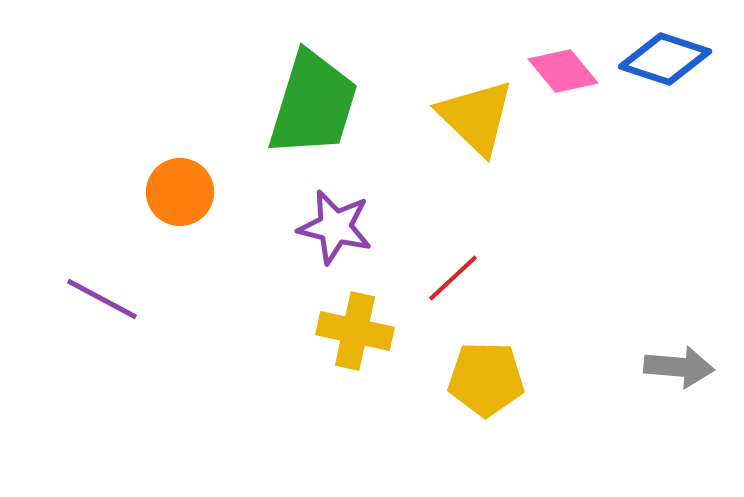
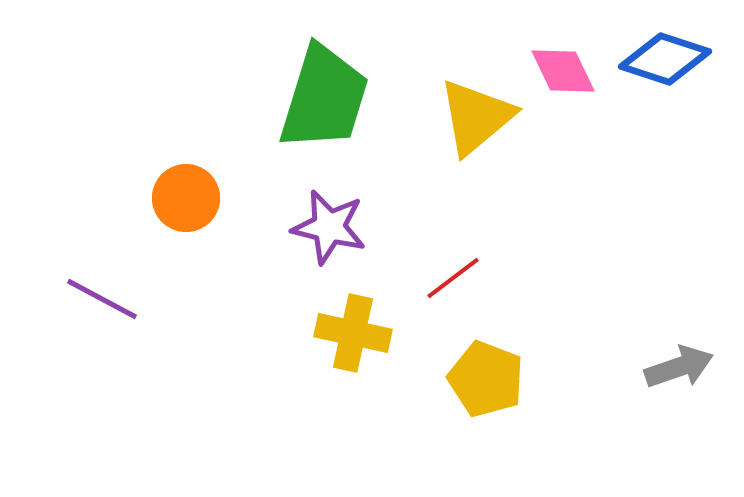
pink diamond: rotated 14 degrees clockwise
green trapezoid: moved 11 px right, 6 px up
yellow triangle: rotated 36 degrees clockwise
orange circle: moved 6 px right, 6 px down
purple star: moved 6 px left
red line: rotated 6 degrees clockwise
yellow cross: moved 2 px left, 2 px down
gray arrow: rotated 24 degrees counterclockwise
yellow pentagon: rotated 20 degrees clockwise
